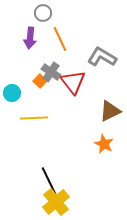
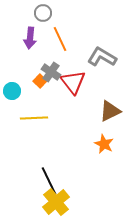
cyan circle: moved 2 px up
